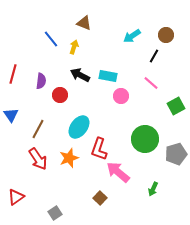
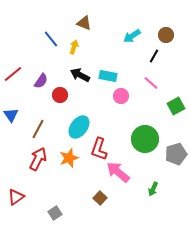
red line: rotated 36 degrees clockwise
purple semicircle: rotated 28 degrees clockwise
red arrow: rotated 120 degrees counterclockwise
